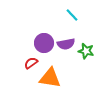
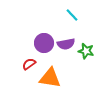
red semicircle: moved 2 px left, 1 px down
